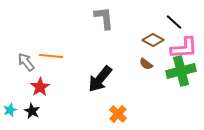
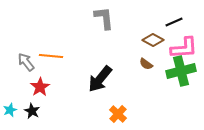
black line: rotated 66 degrees counterclockwise
